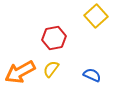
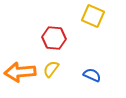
yellow square: moved 3 px left; rotated 25 degrees counterclockwise
red hexagon: rotated 15 degrees clockwise
orange arrow: rotated 24 degrees clockwise
